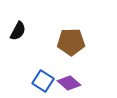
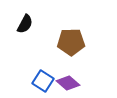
black semicircle: moved 7 px right, 7 px up
purple diamond: moved 1 px left
